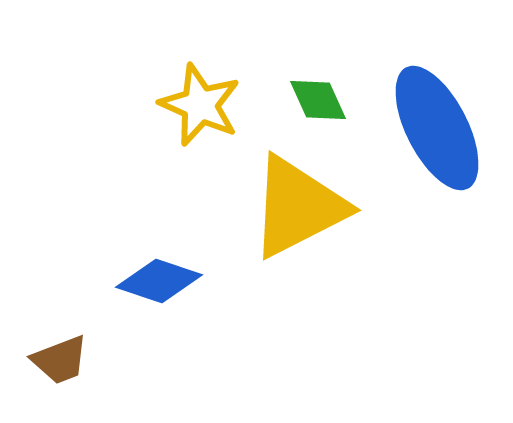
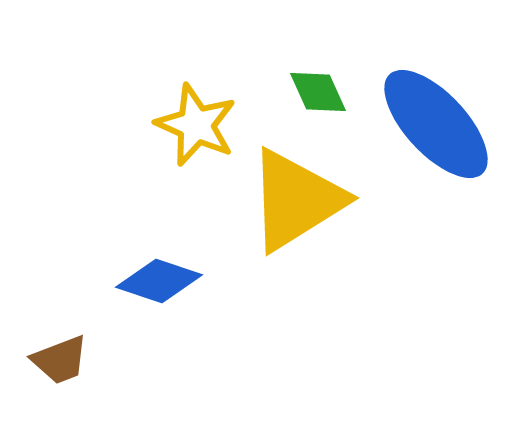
green diamond: moved 8 px up
yellow star: moved 4 px left, 20 px down
blue ellipse: moved 1 px left, 4 px up; rotated 16 degrees counterclockwise
yellow triangle: moved 2 px left, 7 px up; rotated 5 degrees counterclockwise
